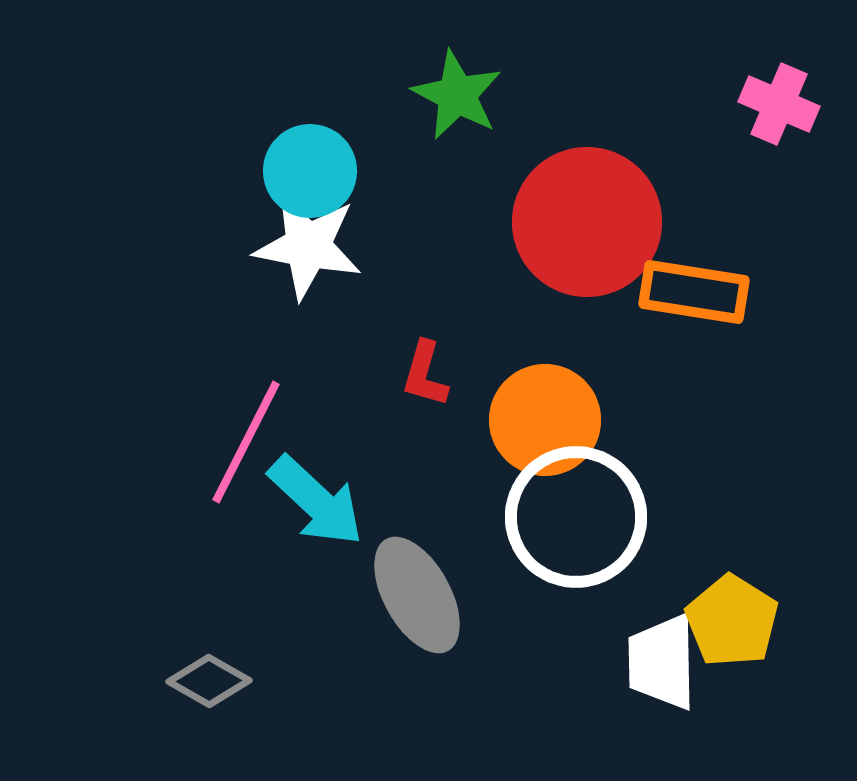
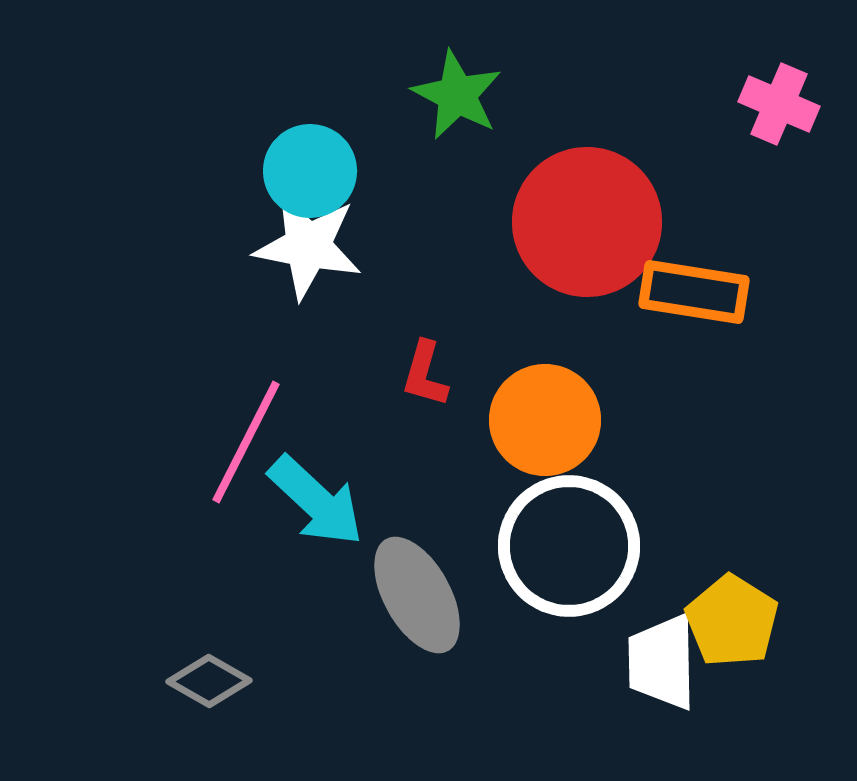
white circle: moved 7 px left, 29 px down
